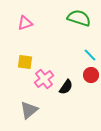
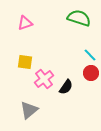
red circle: moved 2 px up
